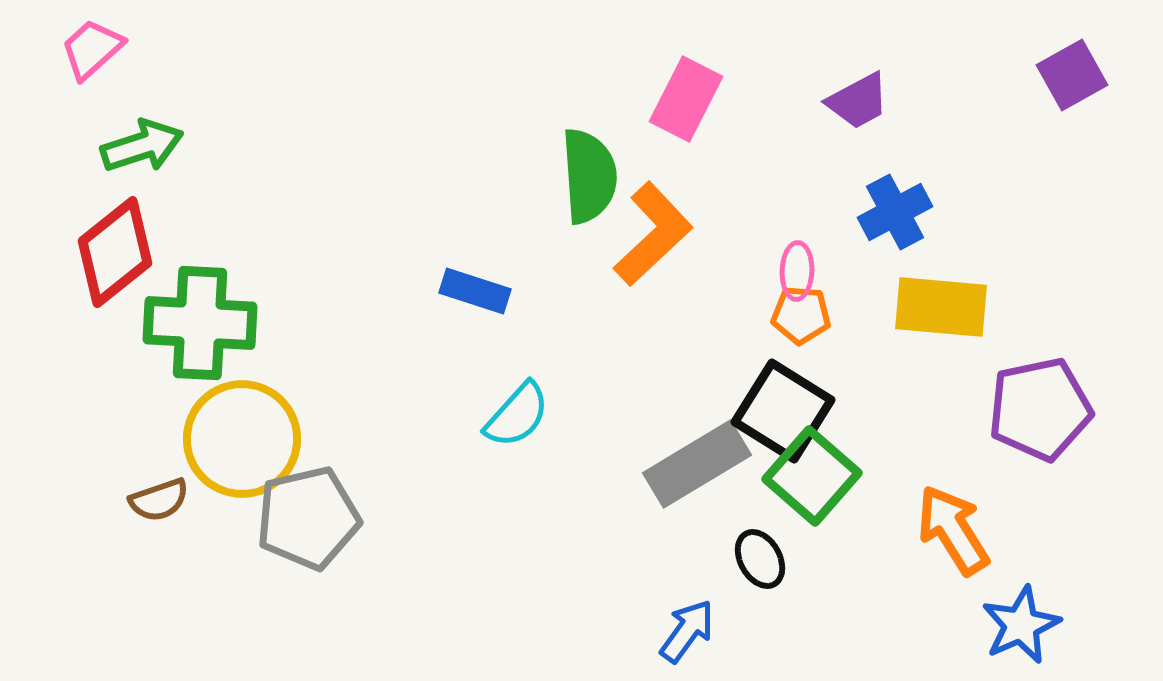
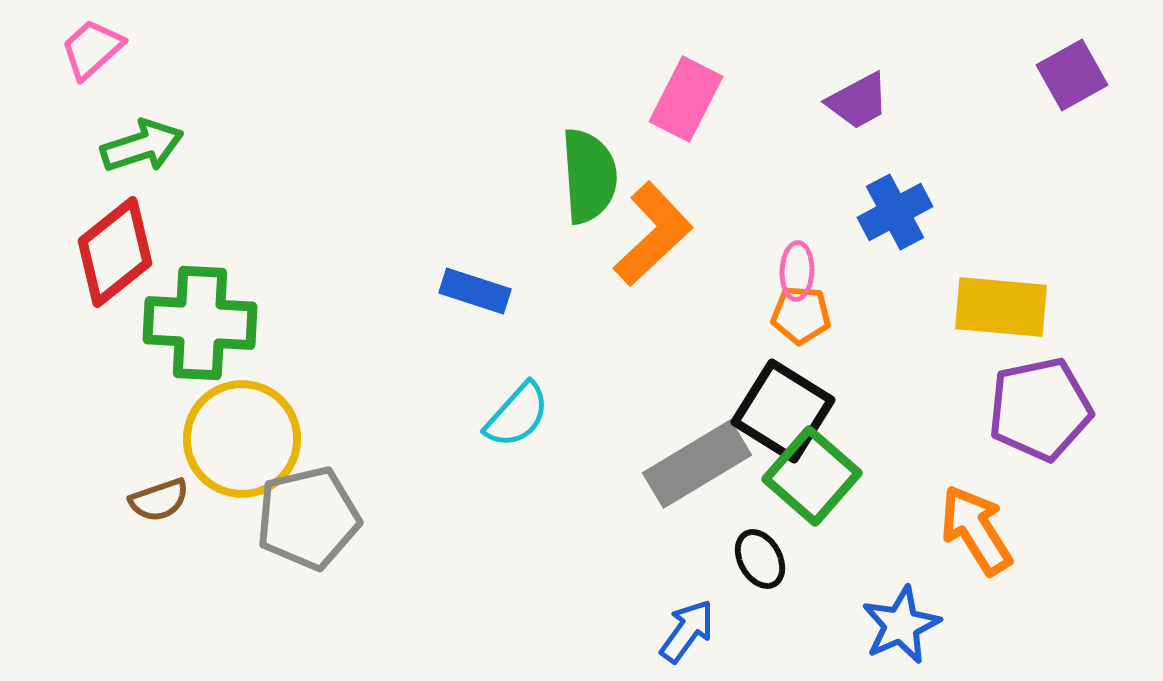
yellow rectangle: moved 60 px right
orange arrow: moved 23 px right
blue star: moved 120 px left
